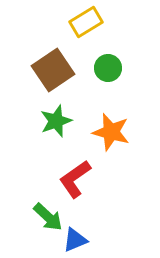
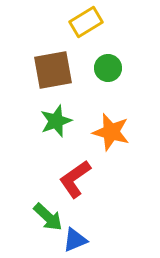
brown square: rotated 24 degrees clockwise
